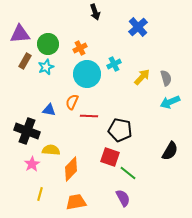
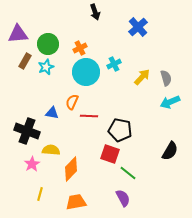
purple triangle: moved 2 px left
cyan circle: moved 1 px left, 2 px up
blue triangle: moved 3 px right, 3 px down
red square: moved 3 px up
